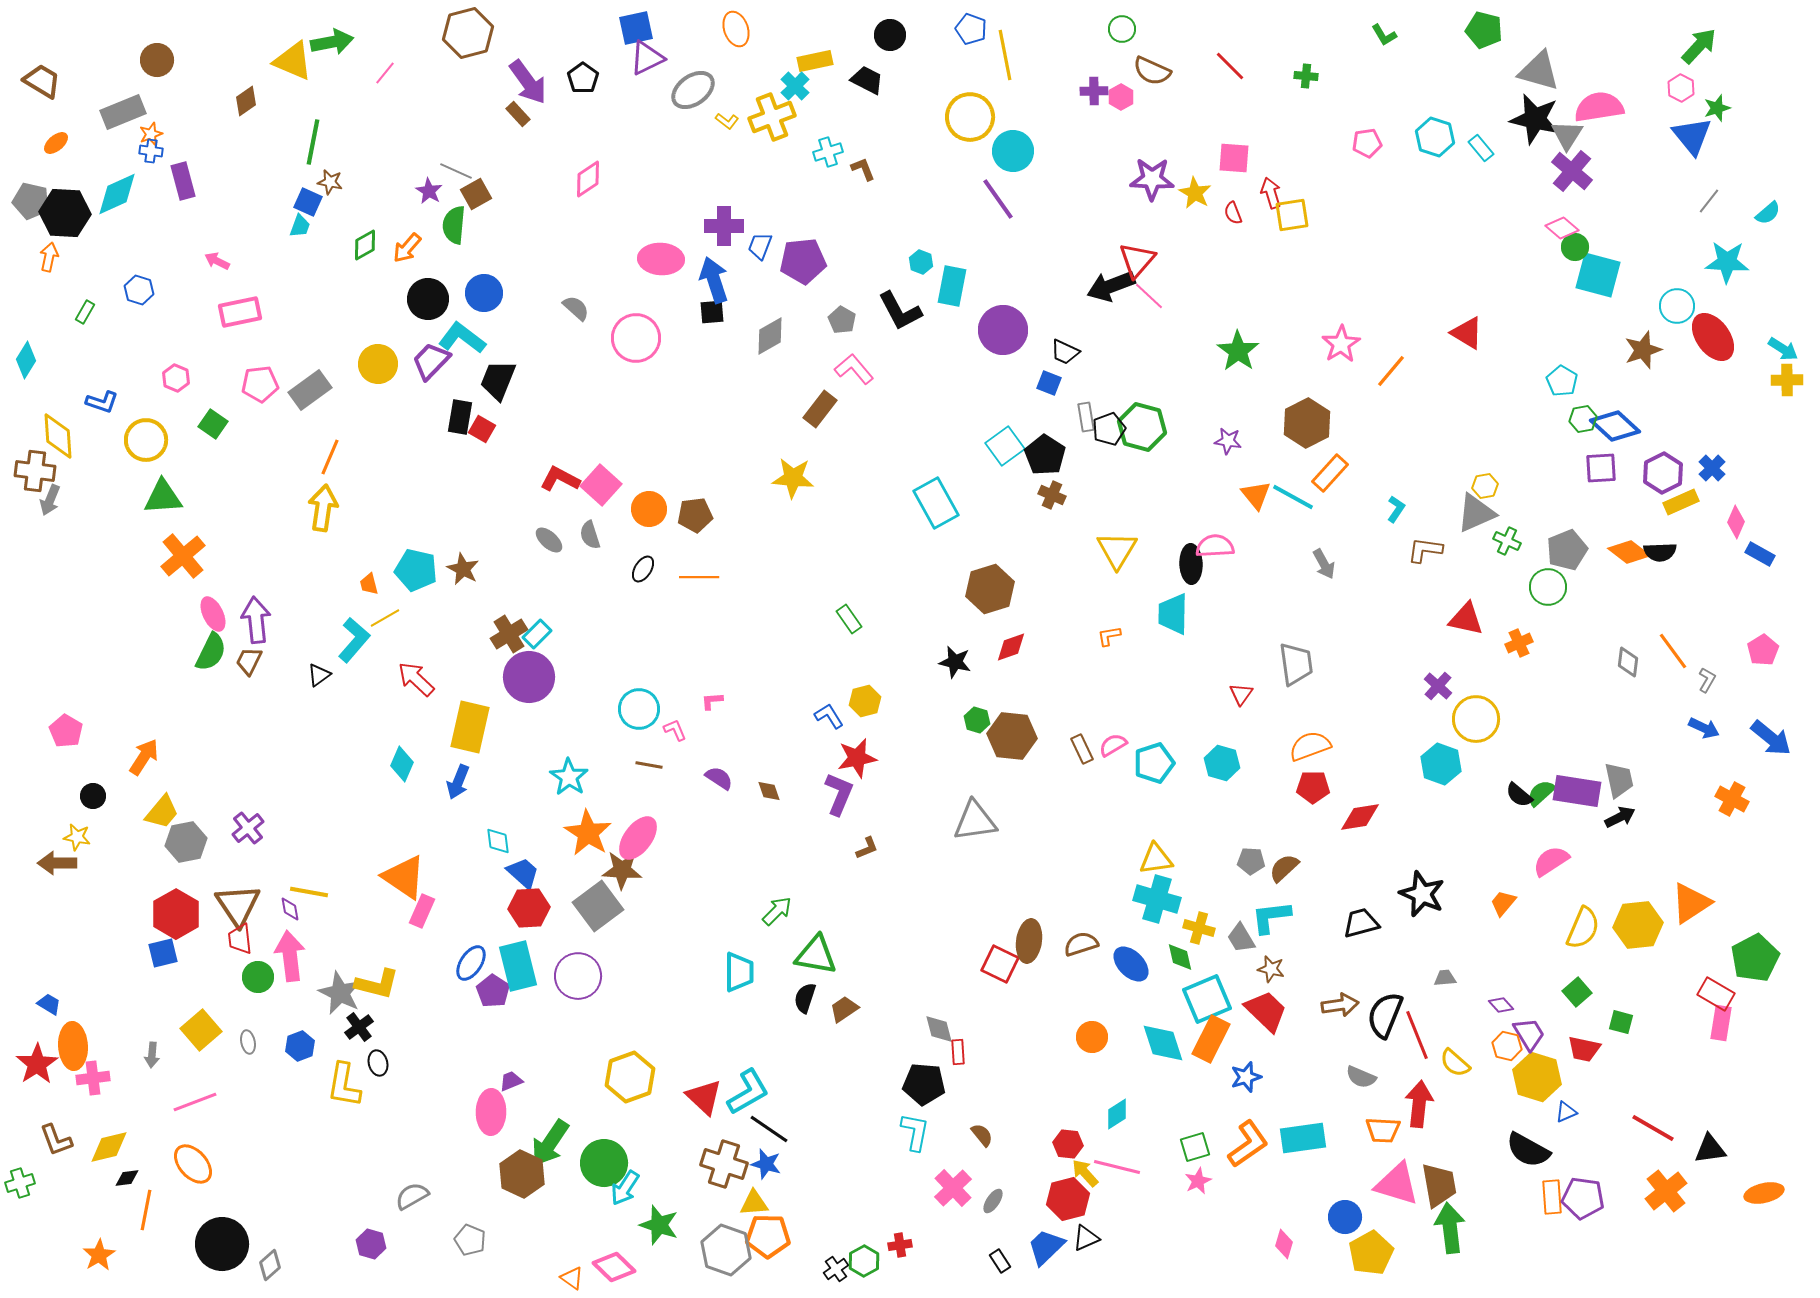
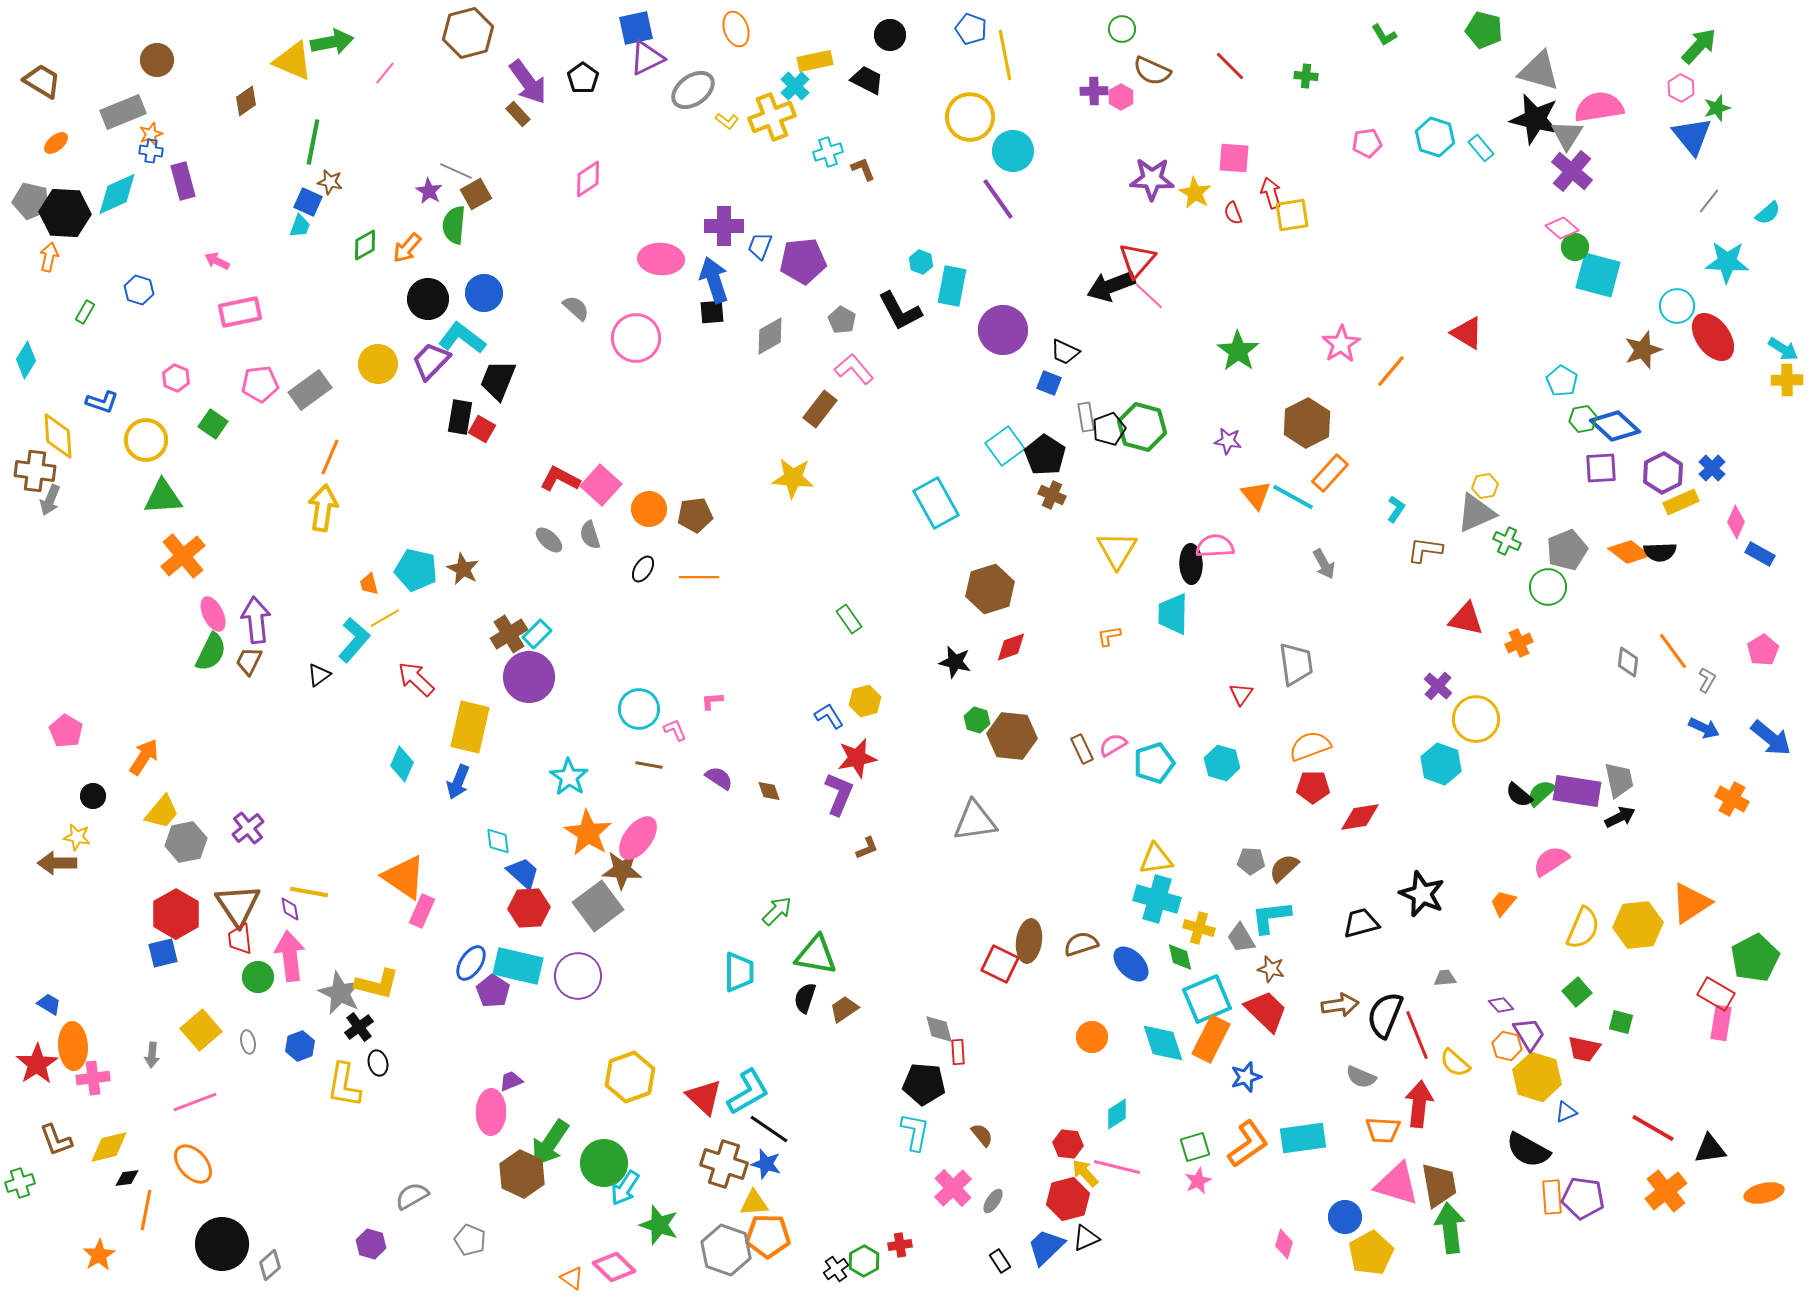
cyan rectangle at (518, 966): rotated 63 degrees counterclockwise
